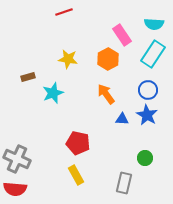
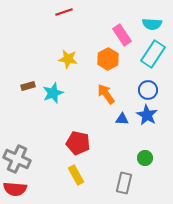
cyan semicircle: moved 2 px left
brown rectangle: moved 9 px down
